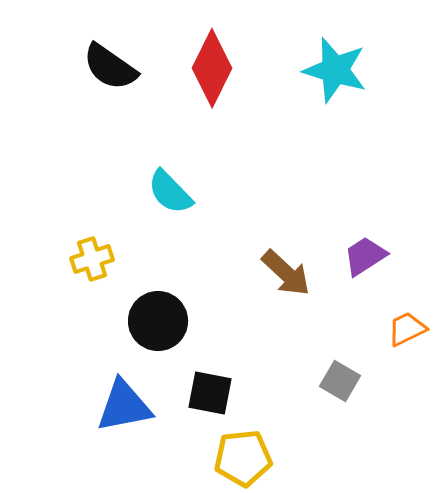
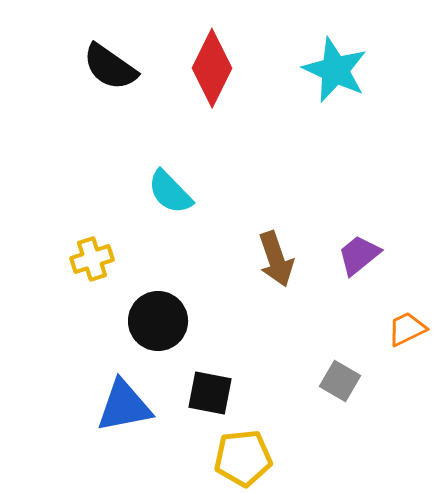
cyan star: rotated 8 degrees clockwise
purple trapezoid: moved 6 px left, 1 px up; rotated 6 degrees counterclockwise
brown arrow: moved 10 px left, 14 px up; rotated 28 degrees clockwise
